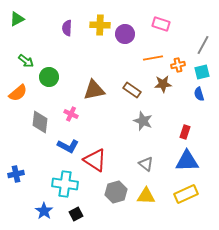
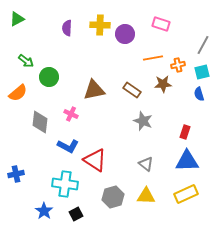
gray hexagon: moved 3 px left, 5 px down
